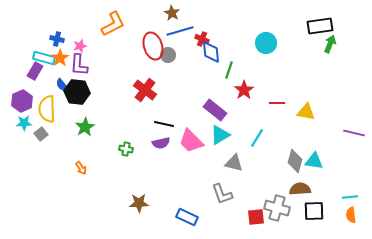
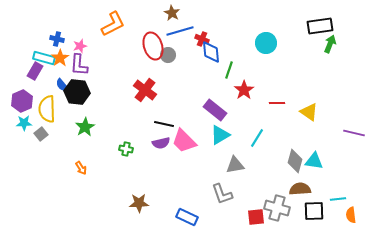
yellow triangle at (306, 112): moved 3 px right; rotated 24 degrees clockwise
pink trapezoid at (191, 141): moved 7 px left
gray triangle at (234, 163): moved 1 px right, 2 px down; rotated 24 degrees counterclockwise
cyan line at (350, 197): moved 12 px left, 2 px down
